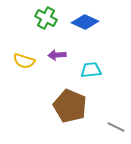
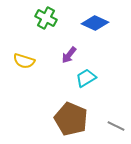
blue diamond: moved 10 px right, 1 px down
purple arrow: moved 12 px right; rotated 48 degrees counterclockwise
cyan trapezoid: moved 5 px left, 8 px down; rotated 25 degrees counterclockwise
brown pentagon: moved 1 px right, 13 px down
gray line: moved 1 px up
